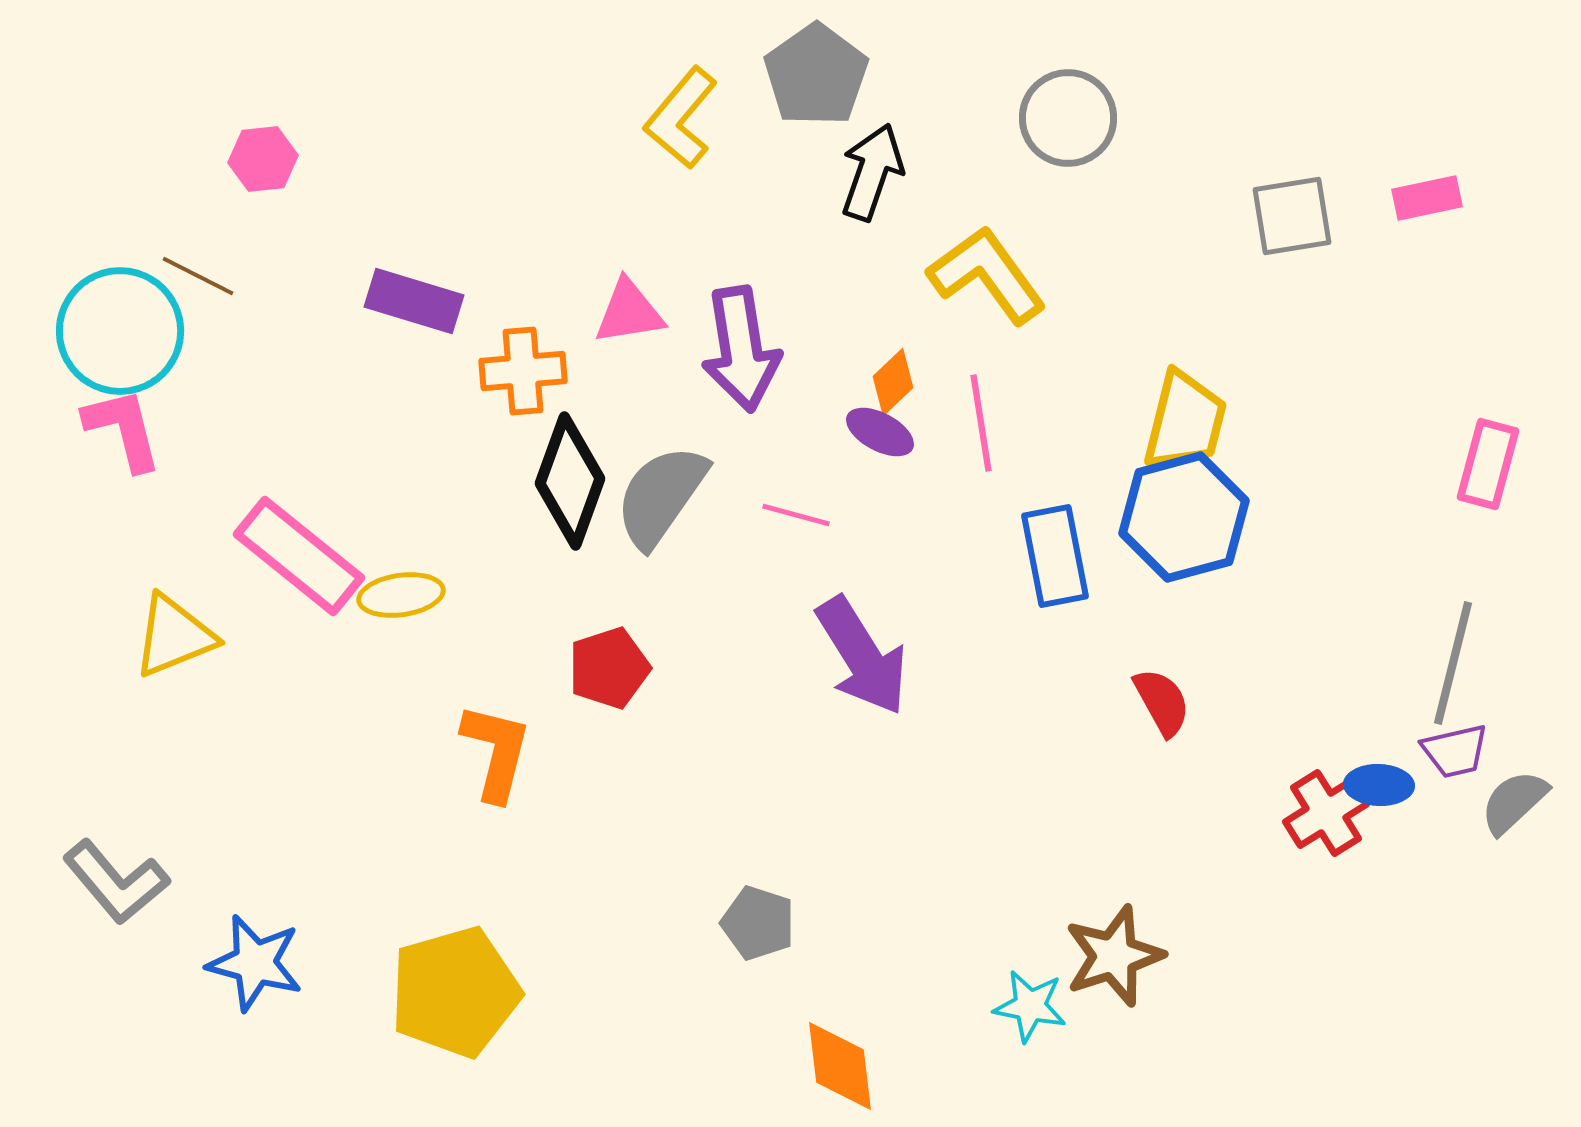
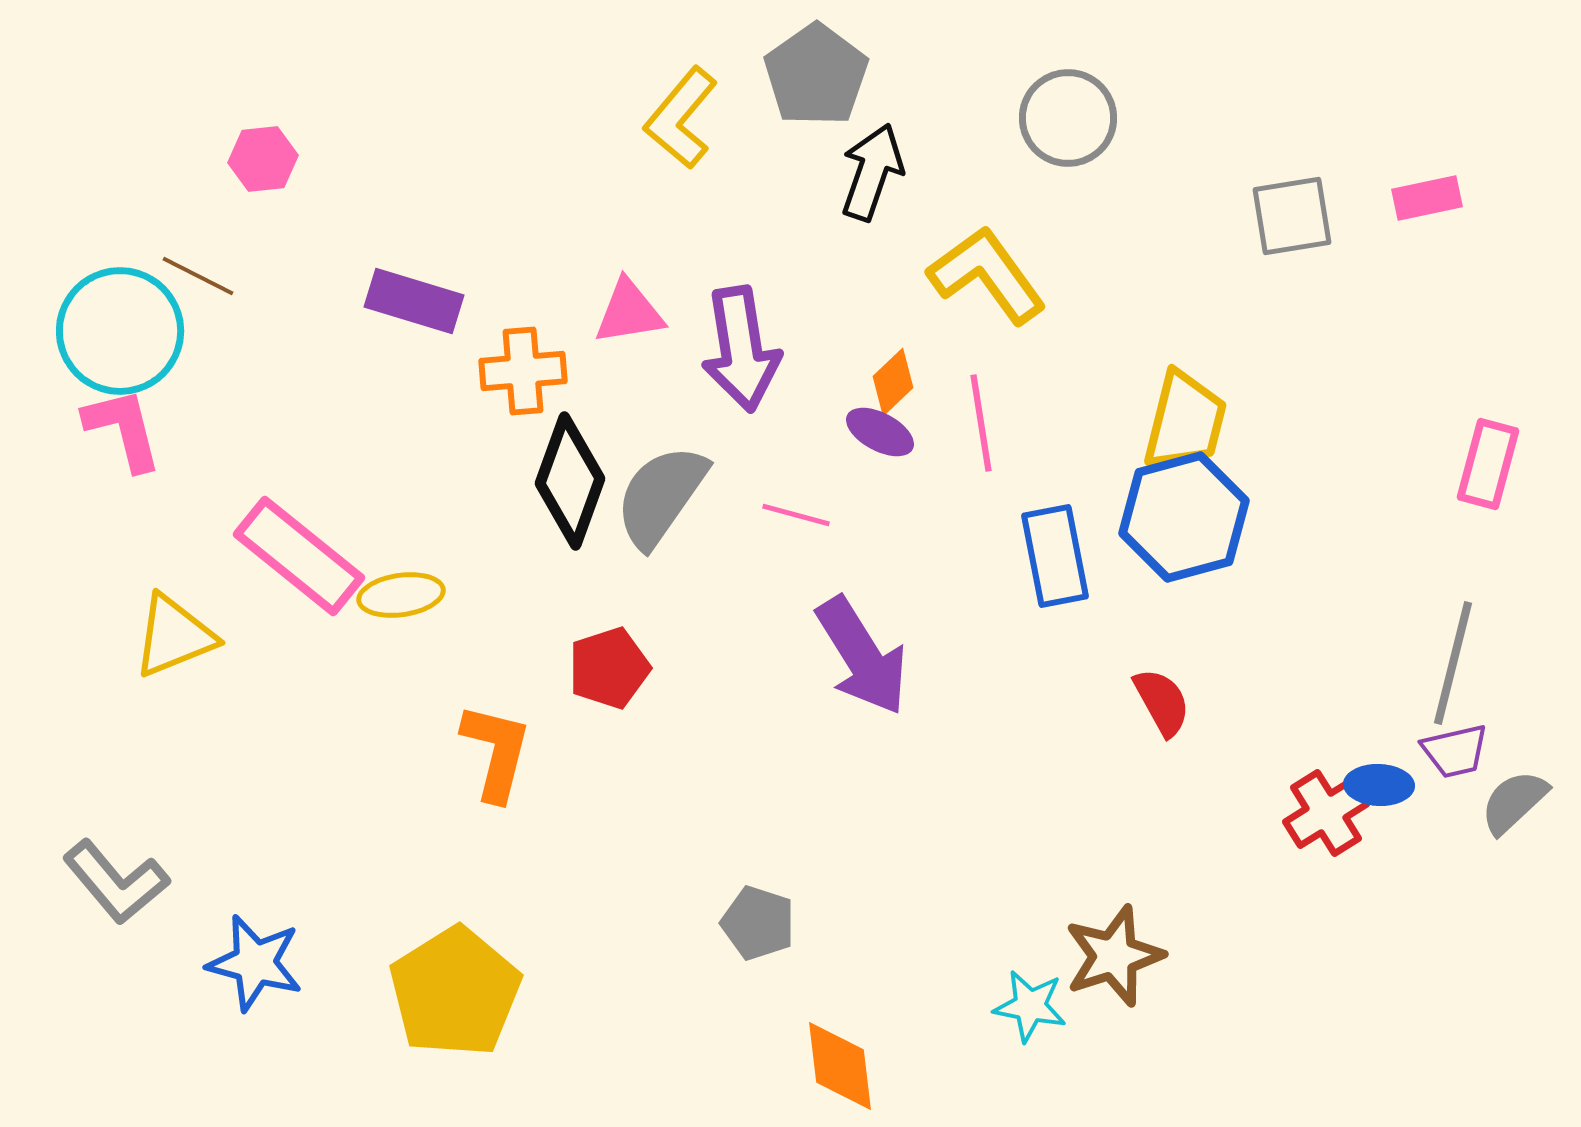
yellow pentagon at (455, 992): rotated 16 degrees counterclockwise
